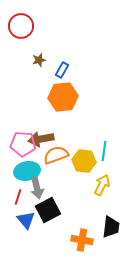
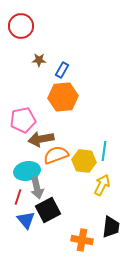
brown star: rotated 16 degrees clockwise
pink pentagon: moved 24 px up; rotated 15 degrees counterclockwise
